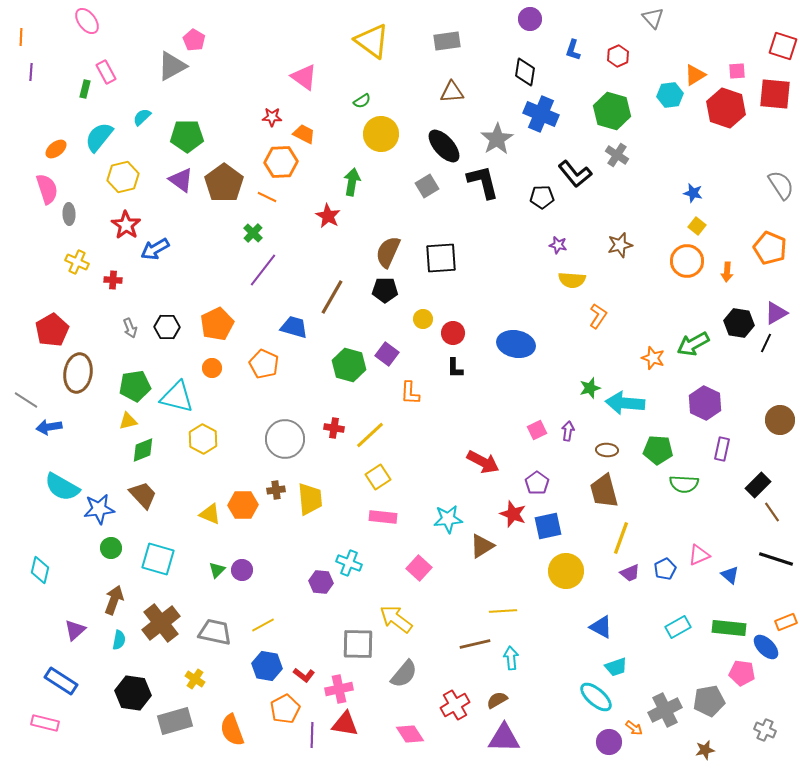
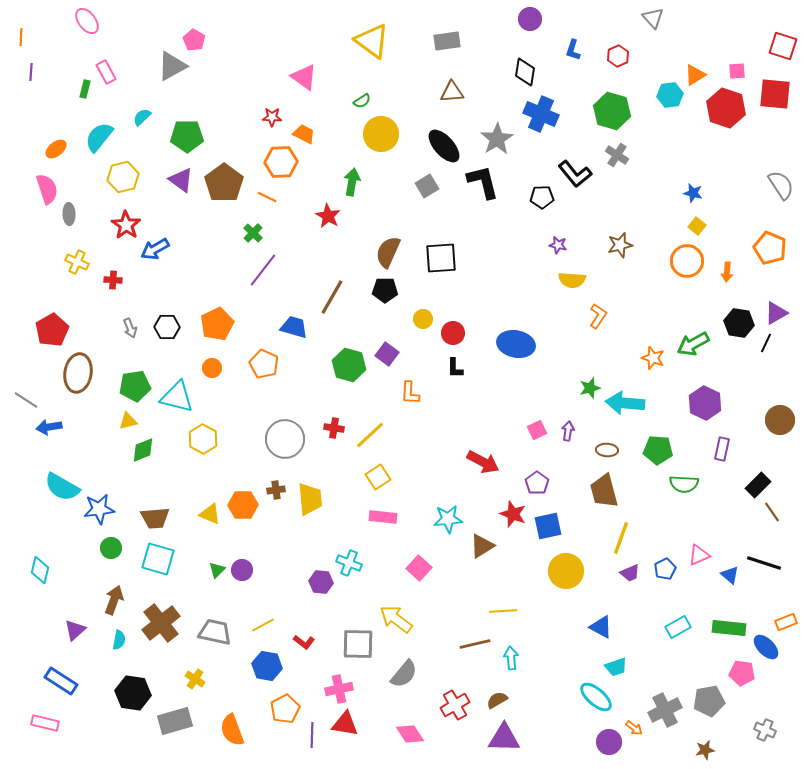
brown trapezoid at (143, 495): moved 12 px right, 23 px down; rotated 128 degrees clockwise
black line at (776, 559): moved 12 px left, 4 px down
red L-shape at (304, 675): moved 33 px up
